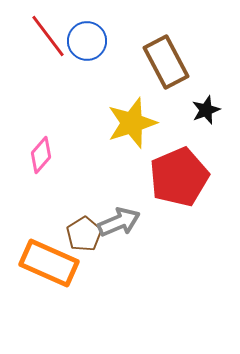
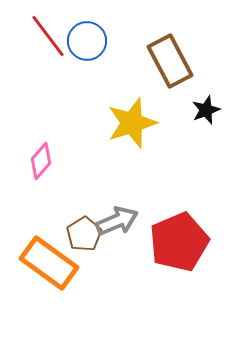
brown rectangle: moved 4 px right, 1 px up
pink diamond: moved 6 px down
red pentagon: moved 65 px down
gray arrow: moved 2 px left, 1 px up
orange rectangle: rotated 12 degrees clockwise
